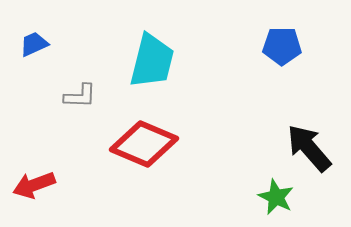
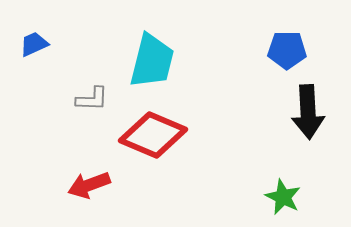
blue pentagon: moved 5 px right, 4 px down
gray L-shape: moved 12 px right, 3 px down
red diamond: moved 9 px right, 9 px up
black arrow: moved 1 px left, 36 px up; rotated 142 degrees counterclockwise
red arrow: moved 55 px right
green star: moved 7 px right
